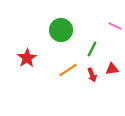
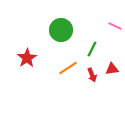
orange line: moved 2 px up
